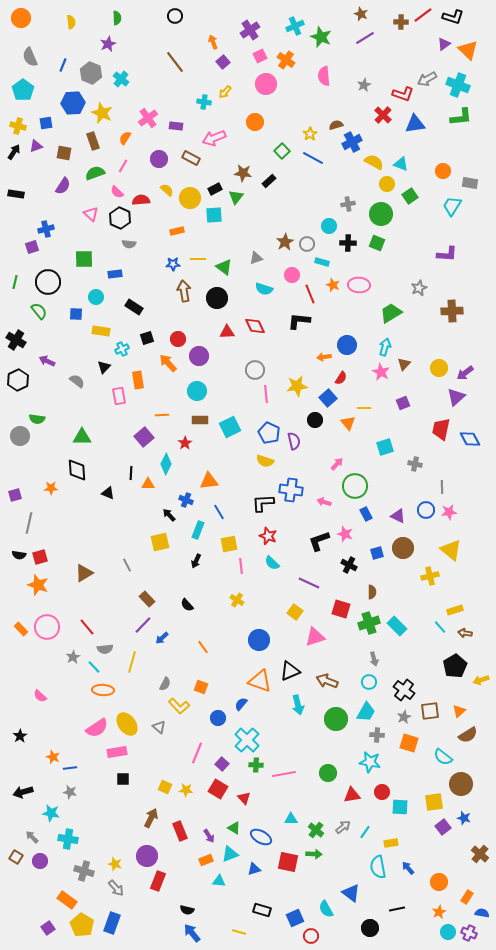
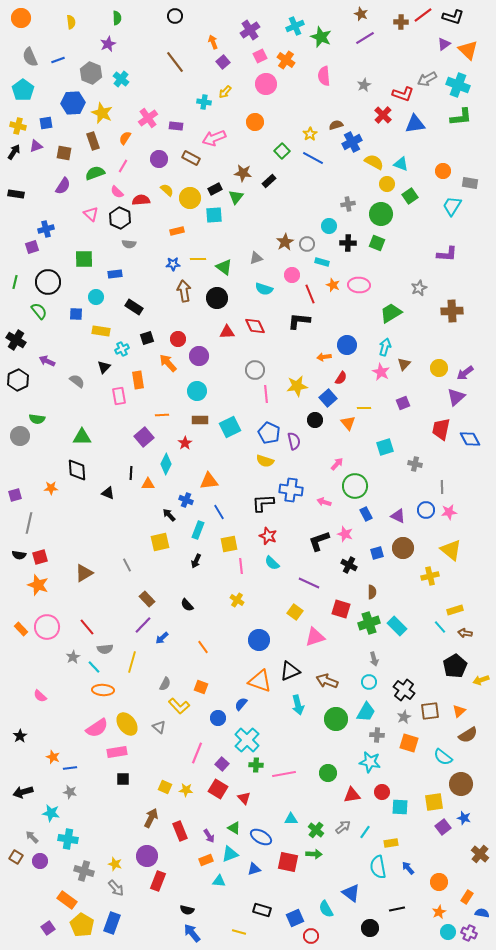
blue line at (63, 65): moved 5 px left, 5 px up; rotated 48 degrees clockwise
